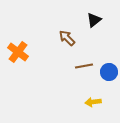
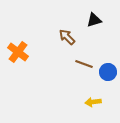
black triangle: rotated 21 degrees clockwise
brown arrow: moved 1 px up
brown line: moved 2 px up; rotated 30 degrees clockwise
blue circle: moved 1 px left
